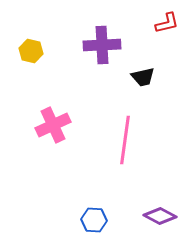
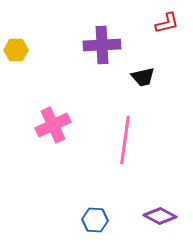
yellow hexagon: moved 15 px left, 1 px up; rotated 15 degrees counterclockwise
blue hexagon: moved 1 px right
